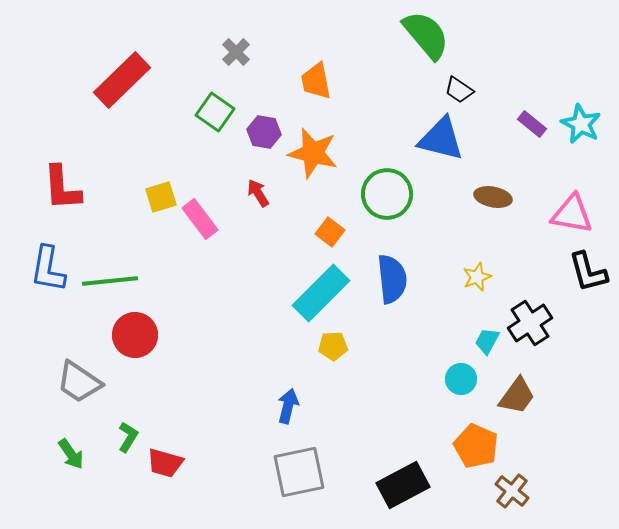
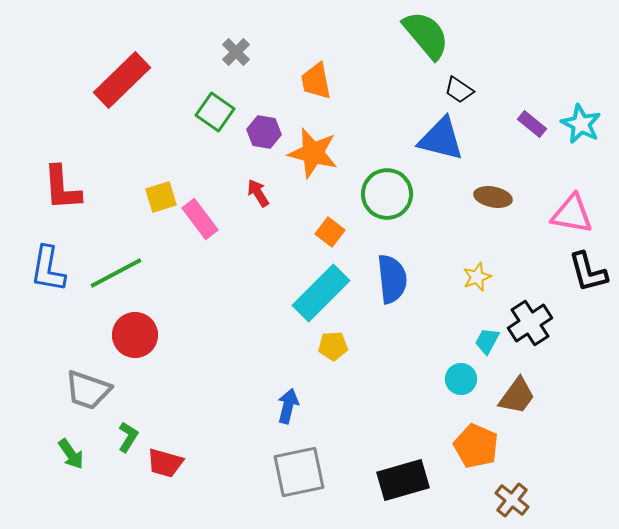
green line: moved 6 px right, 8 px up; rotated 22 degrees counterclockwise
gray trapezoid: moved 9 px right, 8 px down; rotated 15 degrees counterclockwise
black rectangle: moved 5 px up; rotated 12 degrees clockwise
brown cross: moved 9 px down
